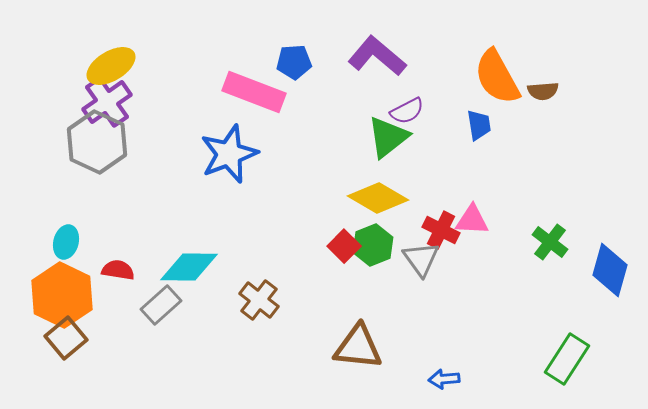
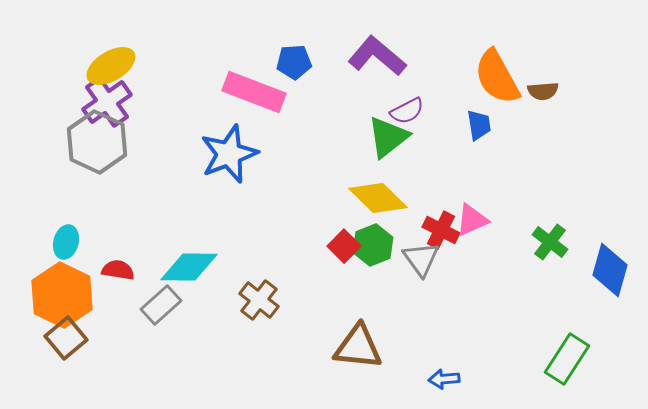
yellow diamond: rotated 14 degrees clockwise
pink triangle: rotated 27 degrees counterclockwise
